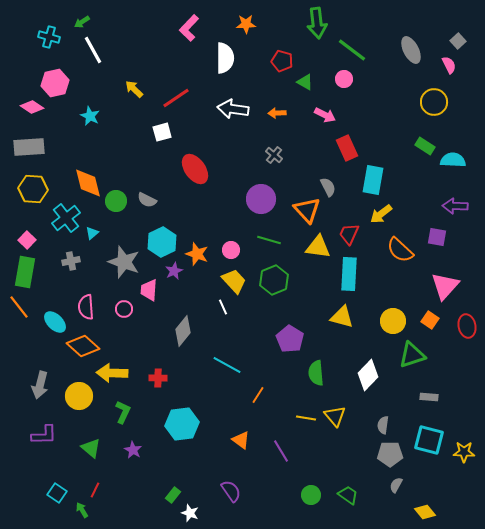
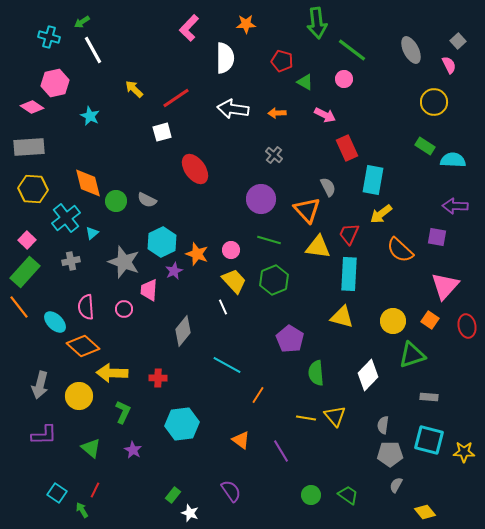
green rectangle at (25, 272): rotated 32 degrees clockwise
